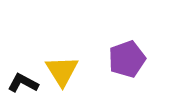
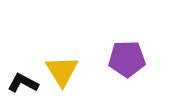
purple pentagon: rotated 18 degrees clockwise
